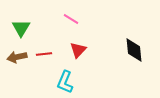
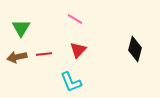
pink line: moved 4 px right
black diamond: moved 1 px right, 1 px up; rotated 20 degrees clockwise
cyan L-shape: moved 6 px right; rotated 45 degrees counterclockwise
